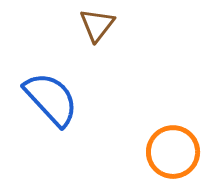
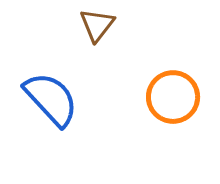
orange circle: moved 55 px up
